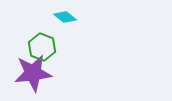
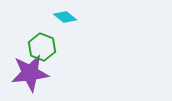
purple star: moved 3 px left
